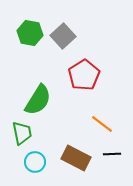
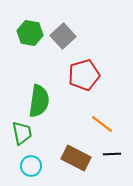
red pentagon: rotated 16 degrees clockwise
green semicircle: moved 1 px right, 1 px down; rotated 24 degrees counterclockwise
cyan circle: moved 4 px left, 4 px down
